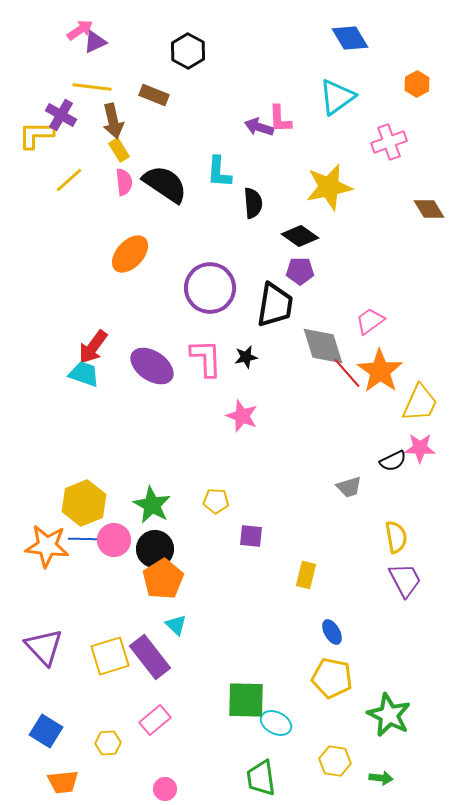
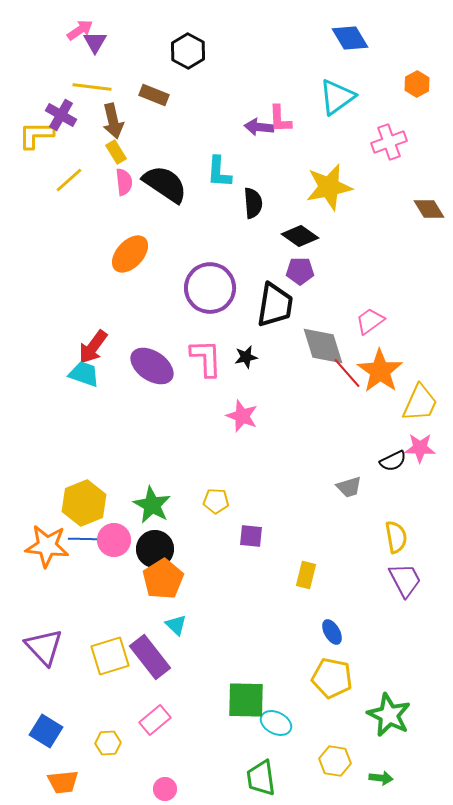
purple triangle at (95, 42): rotated 35 degrees counterclockwise
purple arrow at (259, 127): rotated 12 degrees counterclockwise
yellow rectangle at (119, 150): moved 3 px left, 2 px down
